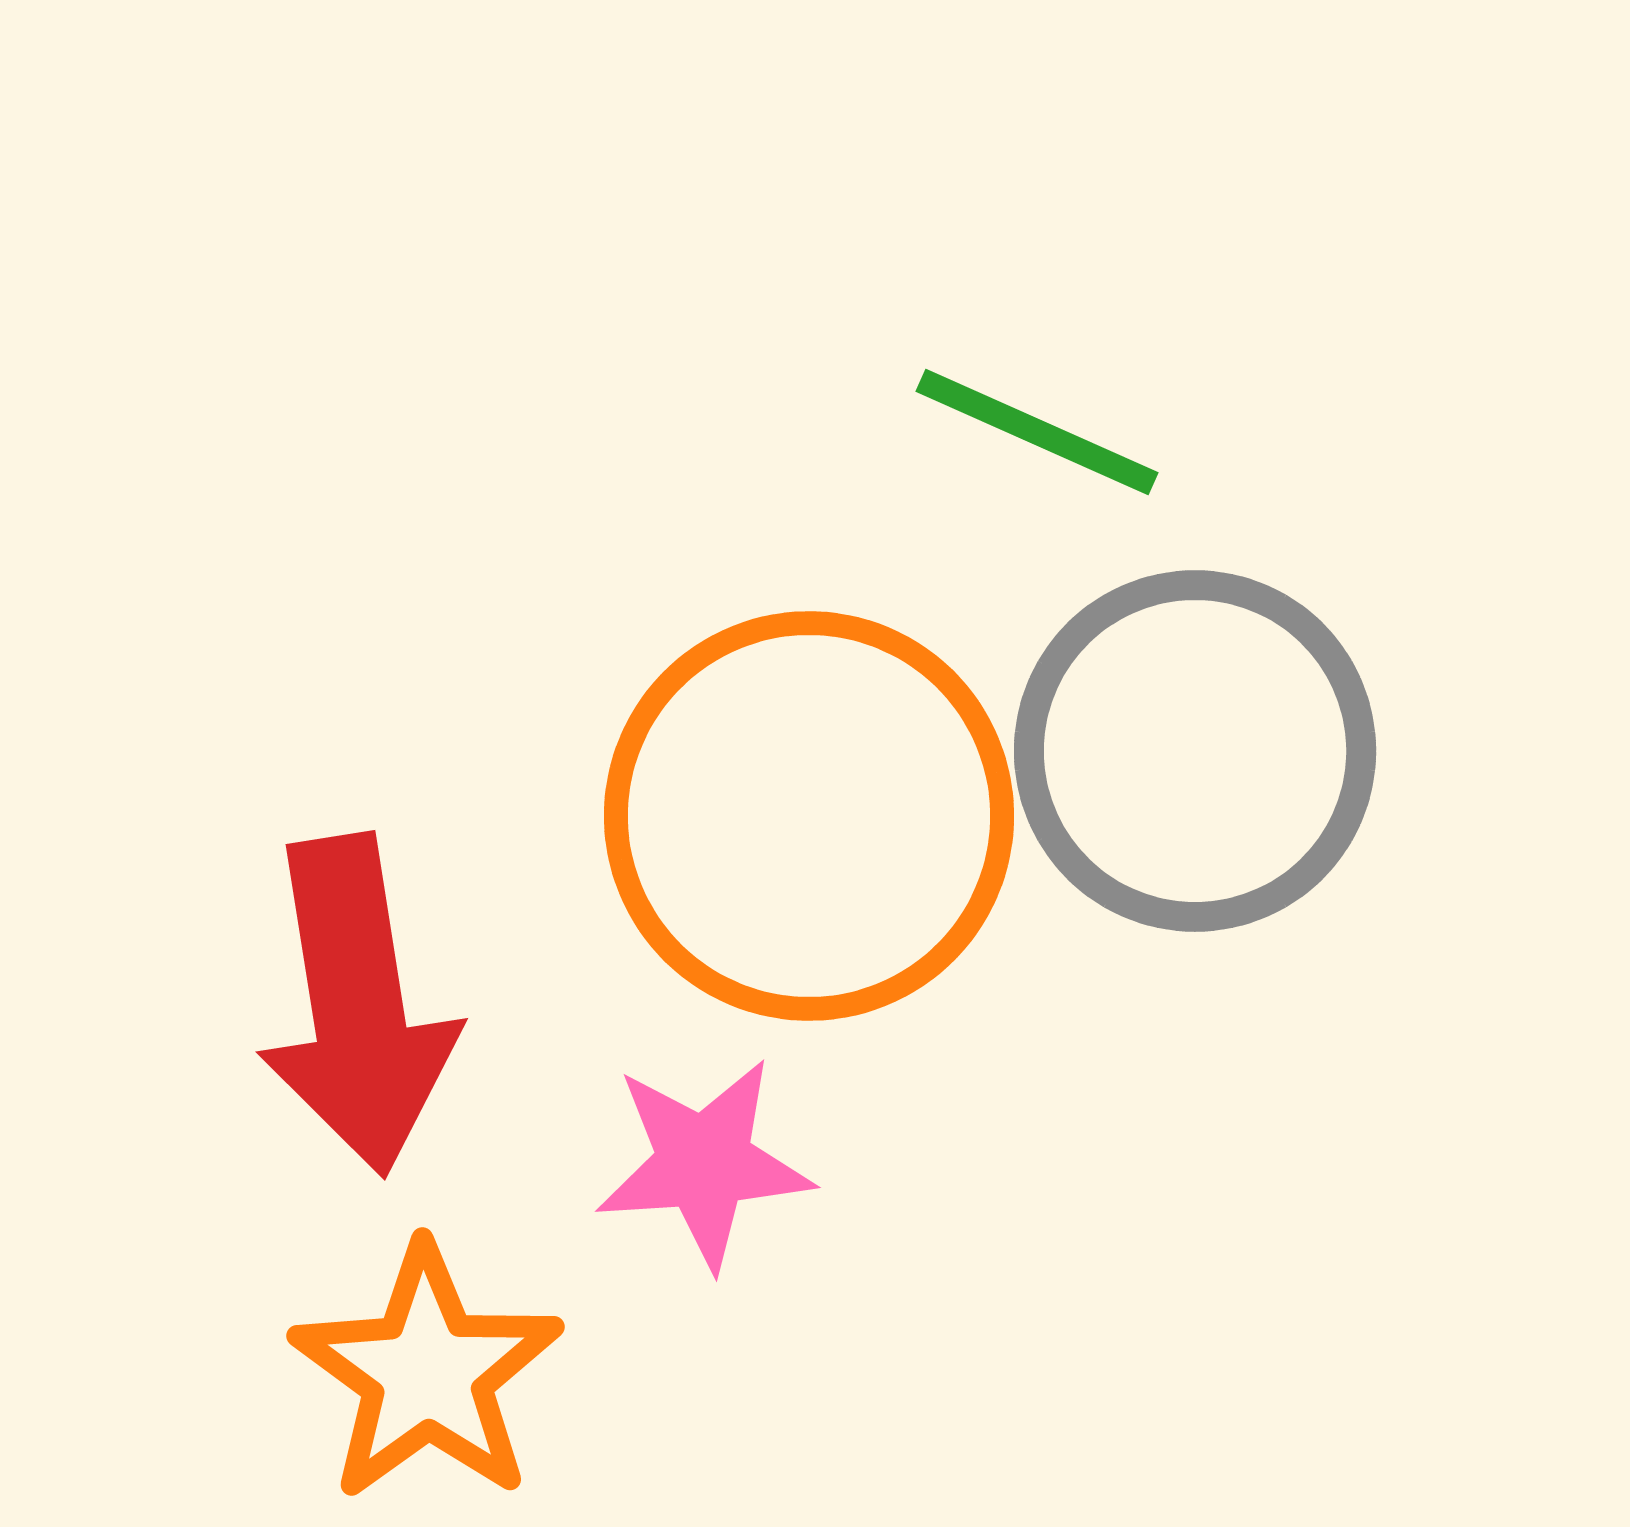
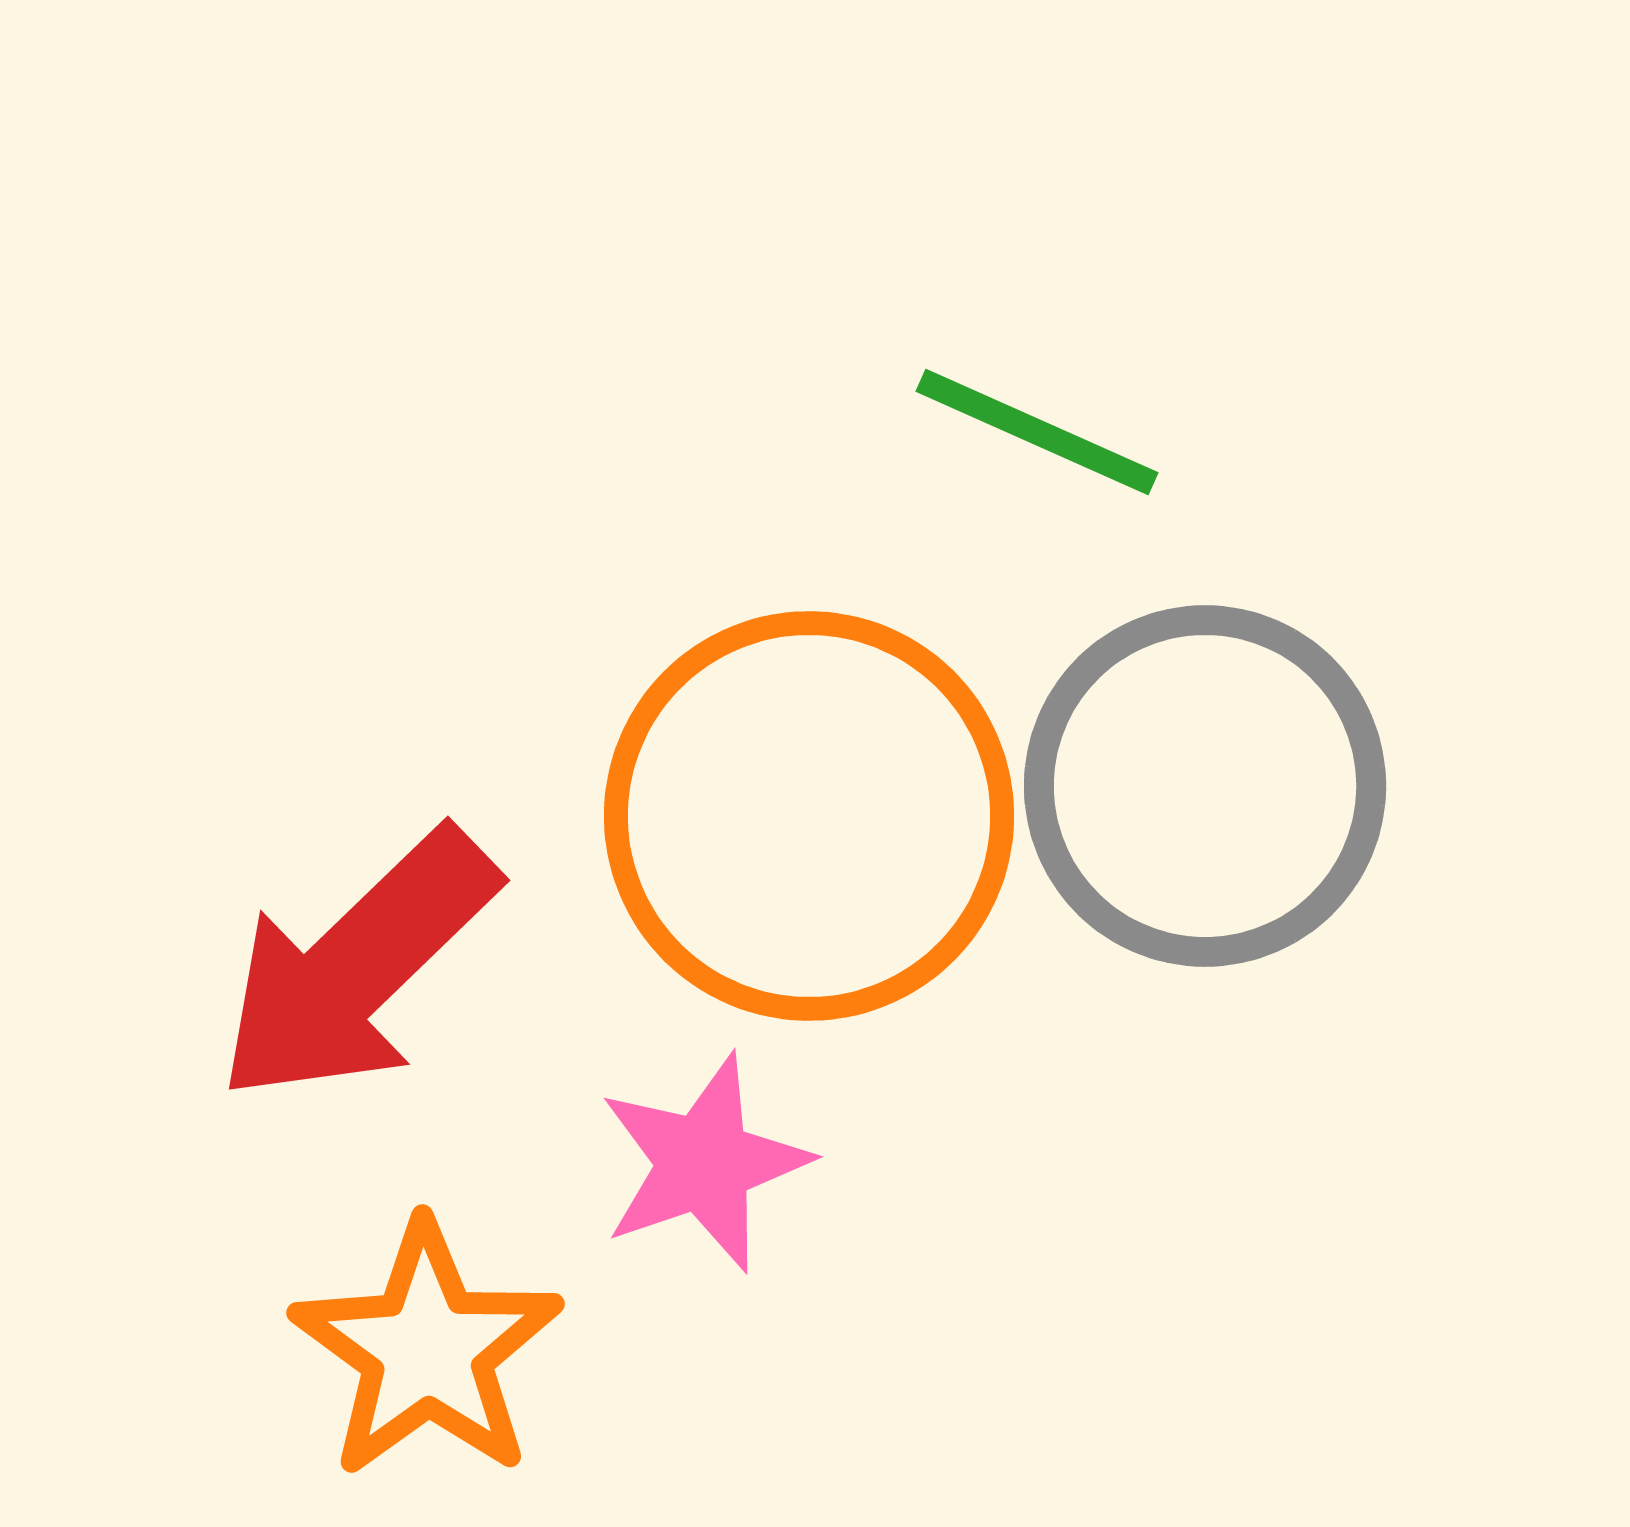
gray circle: moved 10 px right, 35 px down
red arrow: moved 39 px up; rotated 55 degrees clockwise
pink star: rotated 15 degrees counterclockwise
orange star: moved 23 px up
